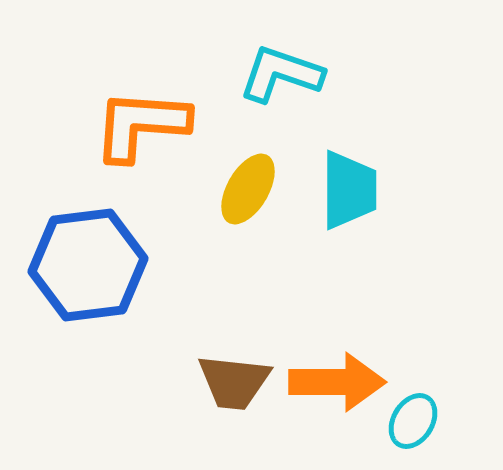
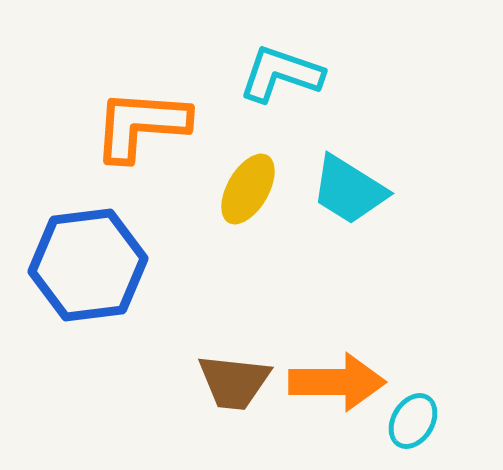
cyan trapezoid: rotated 122 degrees clockwise
